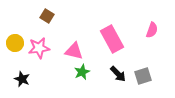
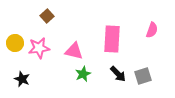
brown square: rotated 16 degrees clockwise
pink rectangle: rotated 32 degrees clockwise
green star: moved 1 px right, 2 px down
